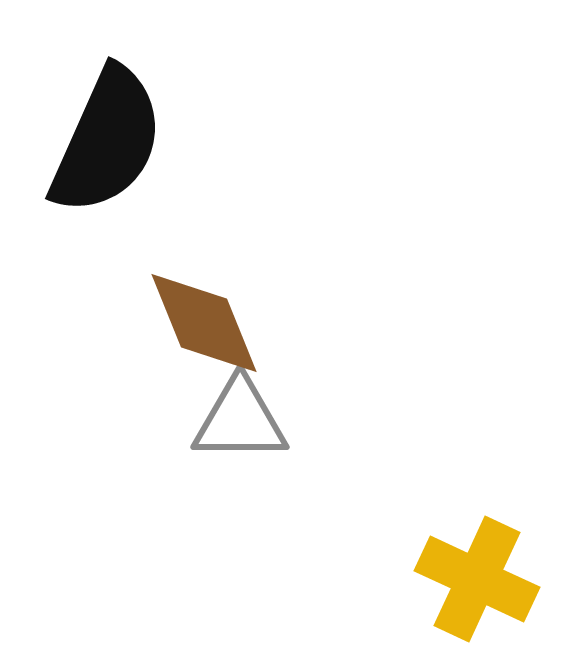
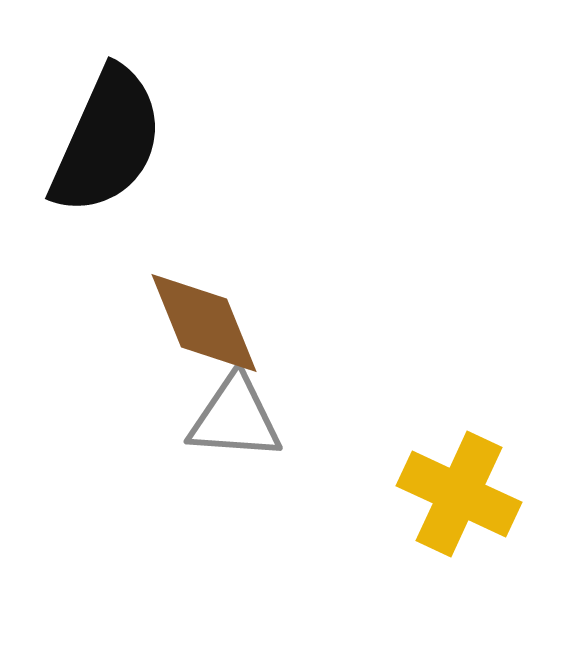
gray triangle: moved 5 px left, 2 px up; rotated 4 degrees clockwise
yellow cross: moved 18 px left, 85 px up
